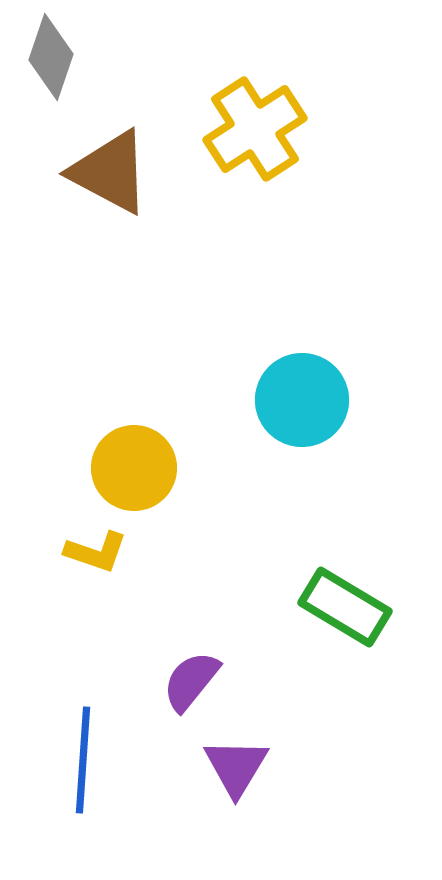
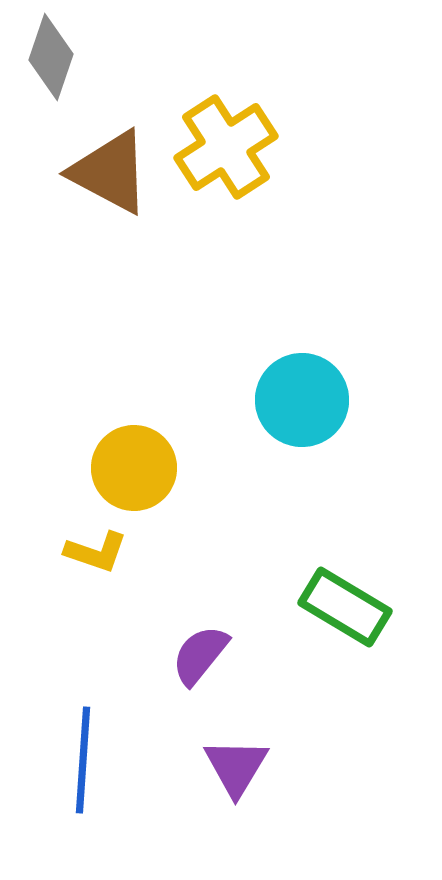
yellow cross: moved 29 px left, 18 px down
purple semicircle: moved 9 px right, 26 px up
